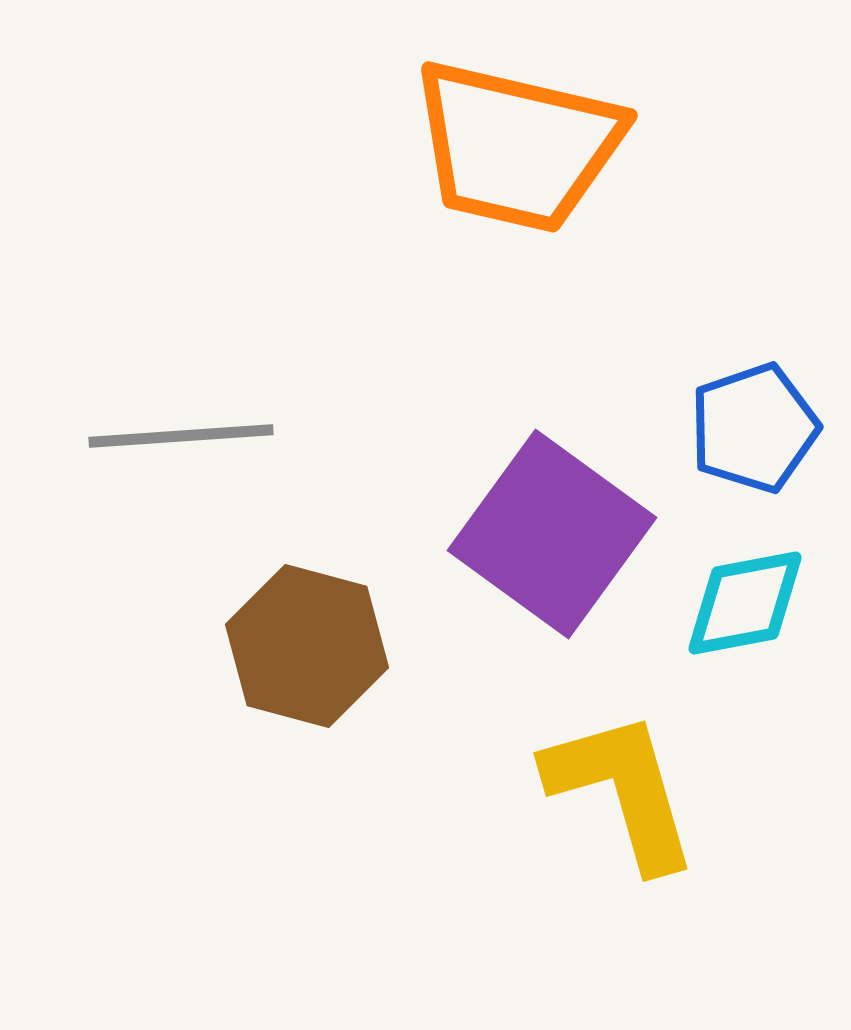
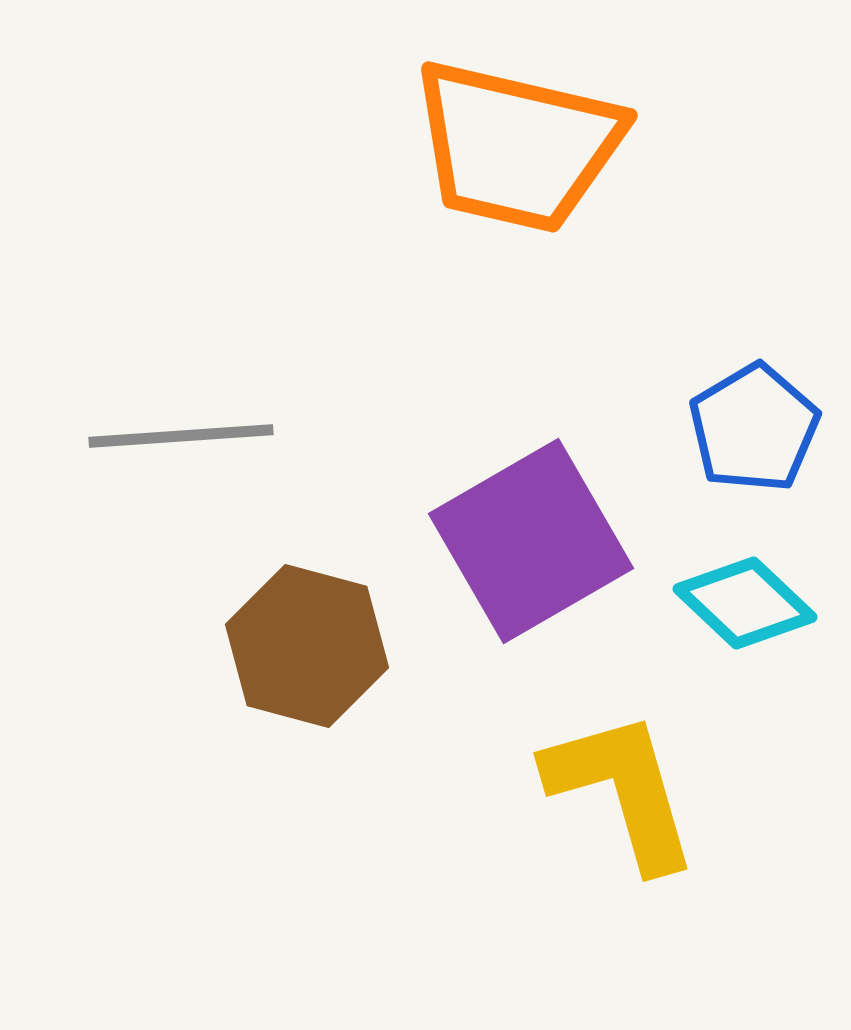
blue pentagon: rotated 12 degrees counterclockwise
purple square: moved 21 px left, 7 px down; rotated 24 degrees clockwise
cyan diamond: rotated 54 degrees clockwise
